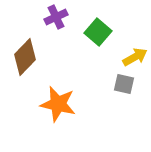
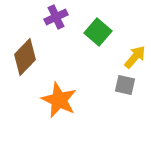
yellow arrow: rotated 20 degrees counterclockwise
gray square: moved 1 px right, 1 px down
orange star: moved 1 px right, 4 px up; rotated 12 degrees clockwise
